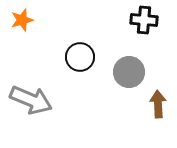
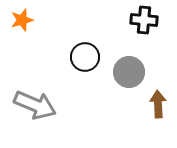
black circle: moved 5 px right
gray arrow: moved 4 px right, 5 px down
